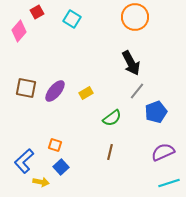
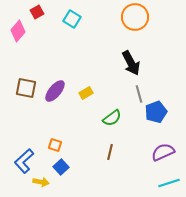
pink diamond: moved 1 px left
gray line: moved 2 px right, 3 px down; rotated 54 degrees counterclockwise
